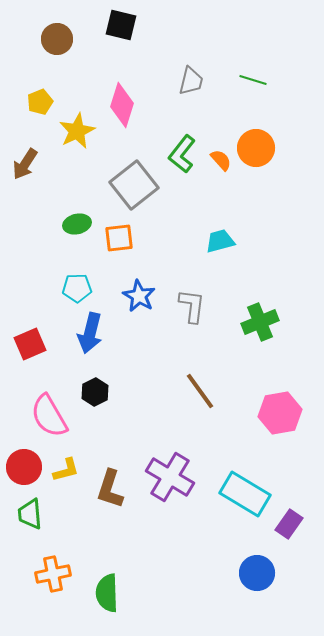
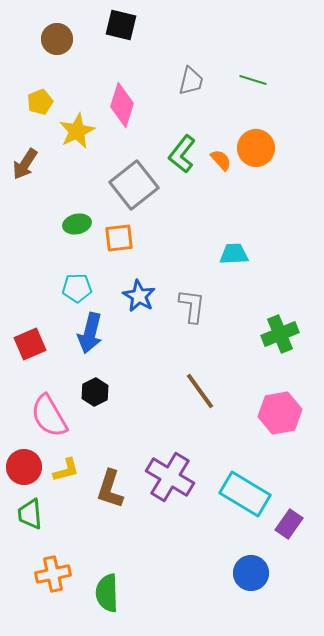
cyan trapezoid: moved 14 px right, 13 px down; rotated 12 degrees clockwise
green cross: moved 20 px right, 12 px down
blue circle: moved 6 px left
